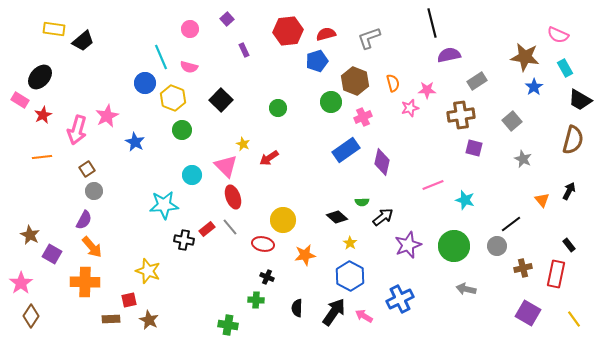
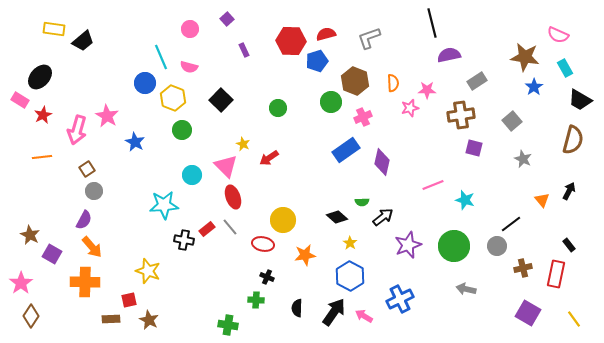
red hexagon at (288, 31): moved 3 px right, 10 px down; rotated 8 degrees clockwise
orange semicircle at (393, 83): rotated 12 degrees clockwise
pink star at (107, 116): rotated 15 degrees counterclockwise
